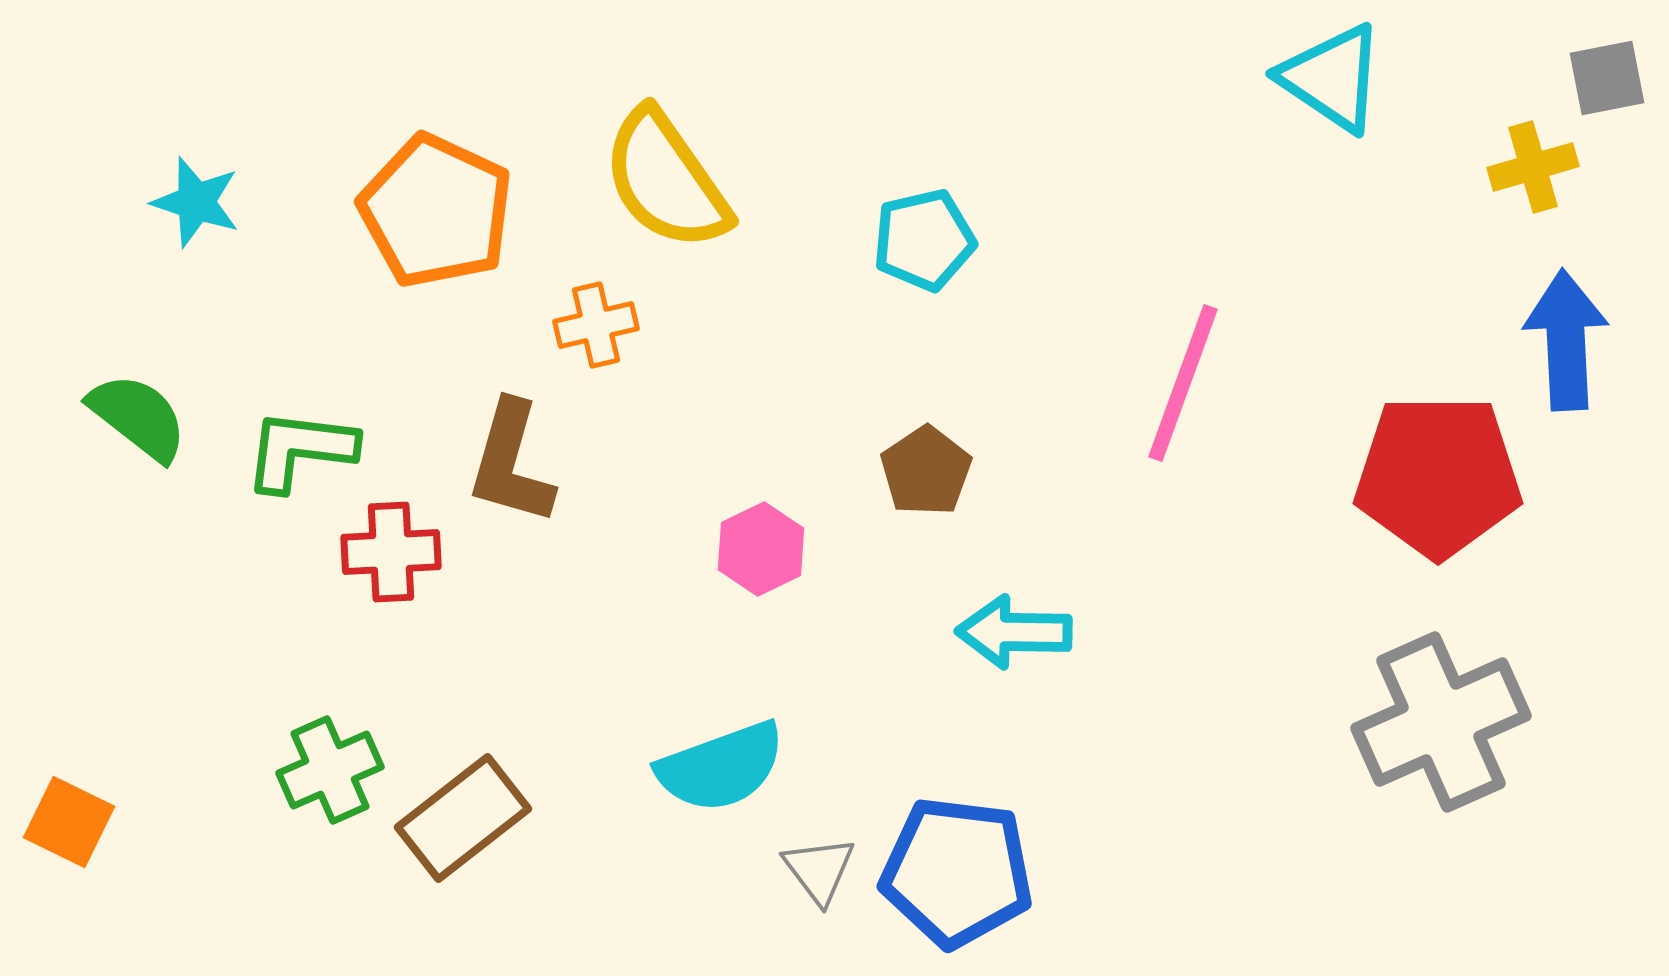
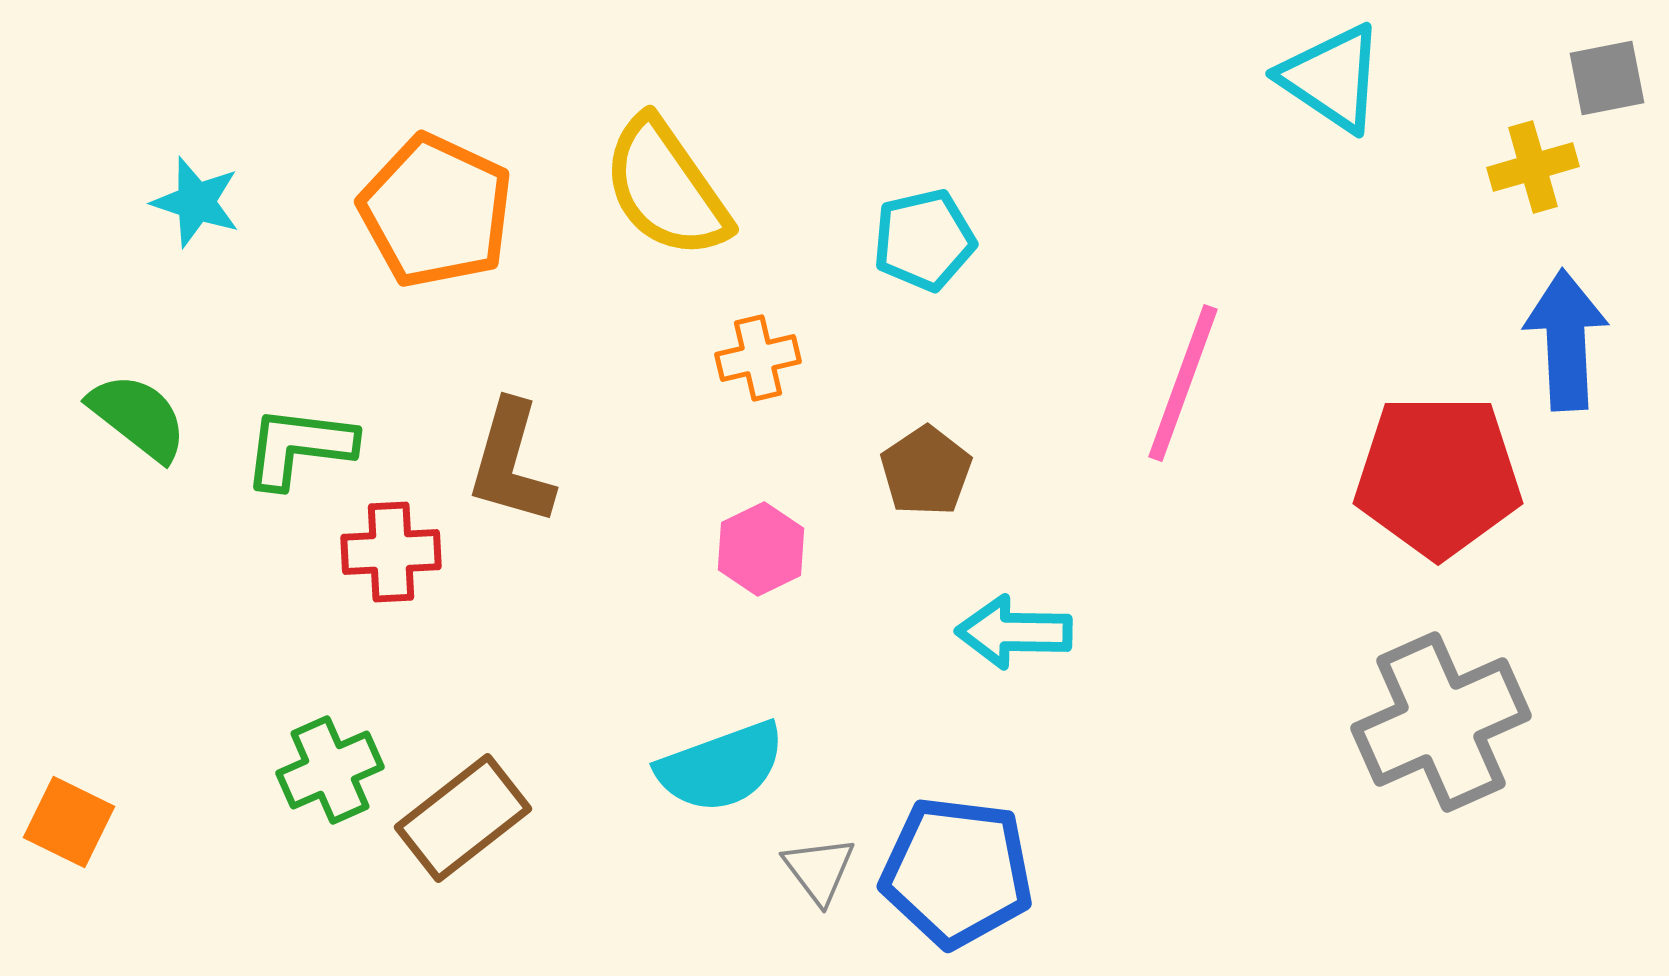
yellow semicircle: moved 8 px down
orange cross: moved 162 px right, 33 px down
green L-shape: moved 1 px left, 3 px up
